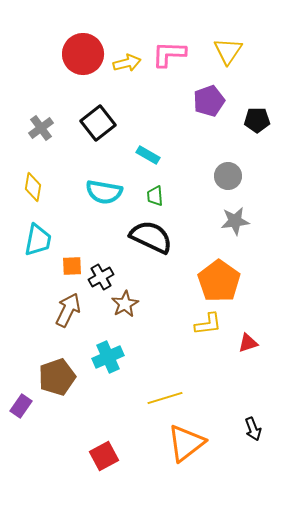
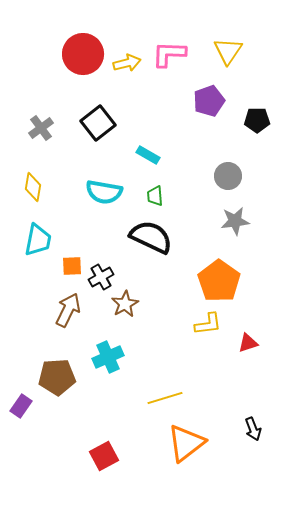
brown pentagon: rotated 15 degrees clockwise
